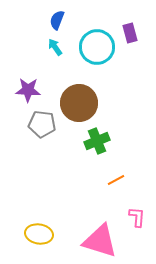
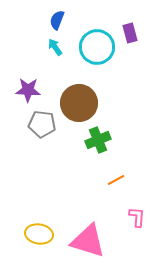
green cross: moved 1 px right, 1 px up
pink triangle: moved 12 px left
